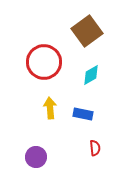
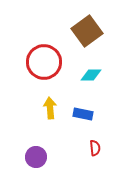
cyan diamond: rotated 30 degrees clockwise
